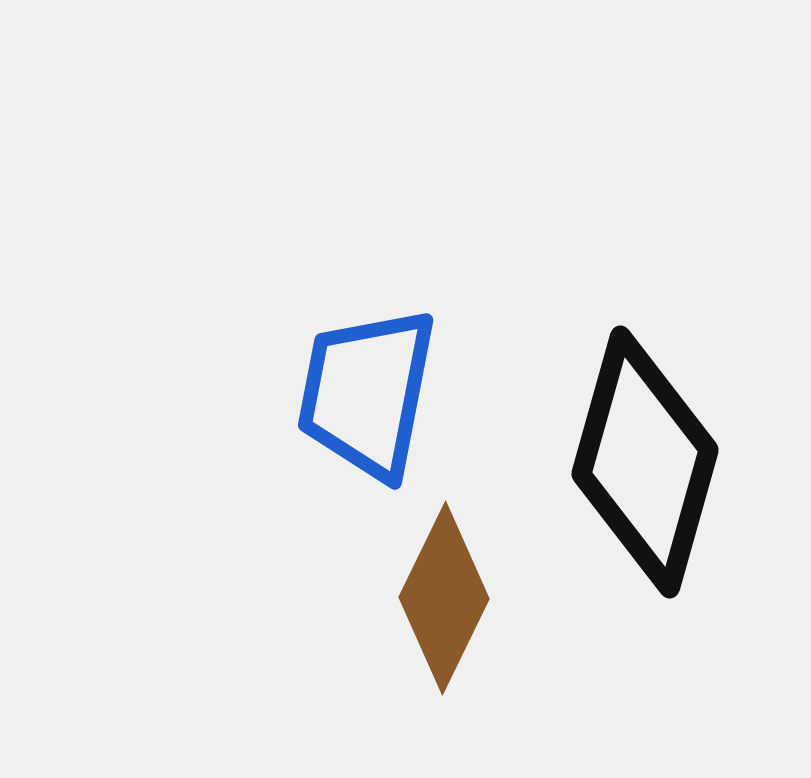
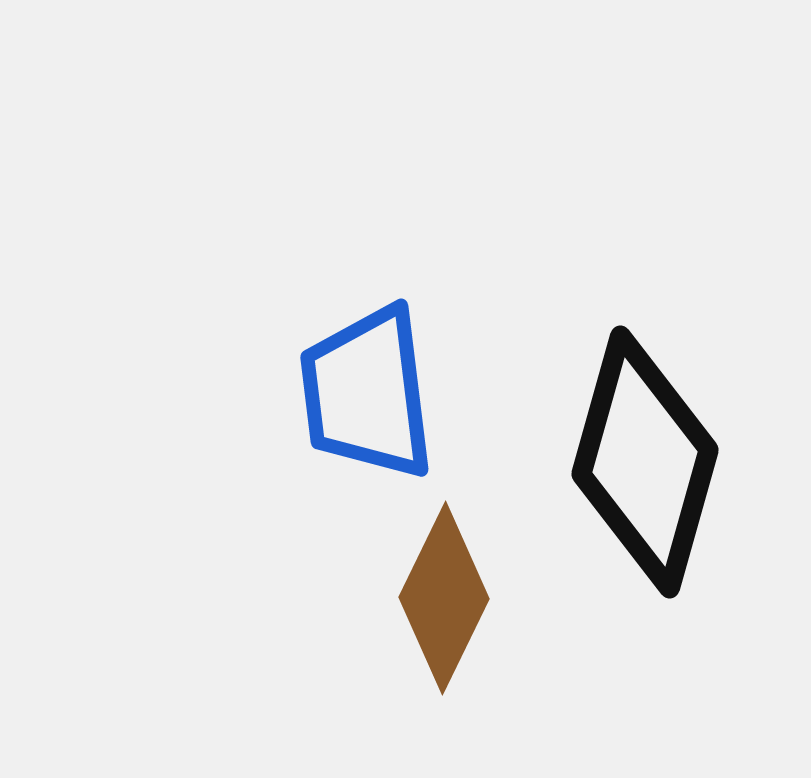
blue trapezoid: rotated 18 degrees counterclockwise
